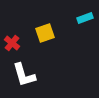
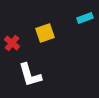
white L-shape: moved 6 px right
